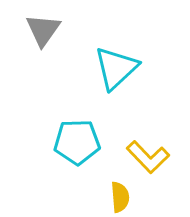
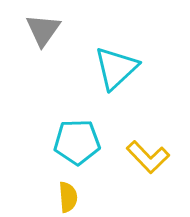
yellow semicircle: moved 52 px left
